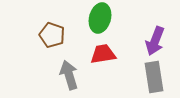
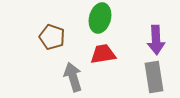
brown pentagon: moved 2 px down
purple arrow: moved 1 px right, 1 px up; rotated 24 degrees counterclockwise
gray arrow: moved 4 px right, 2 px down
